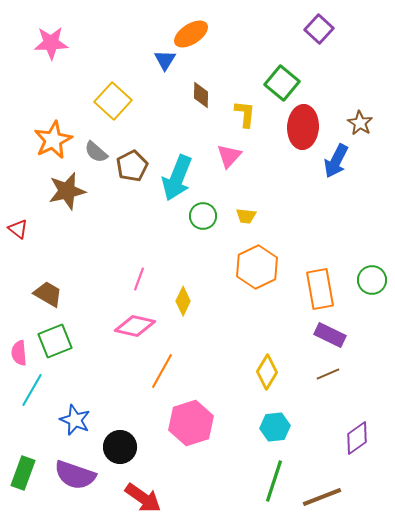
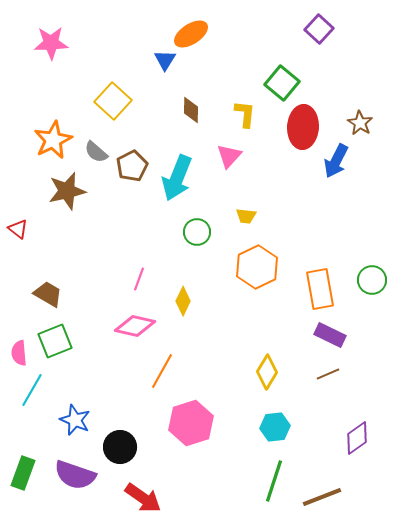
brown diamond at (201, 95): moved 10 px left, 15 px down
green circle at (203, 216): moved 6 px left, 16 px down
